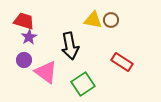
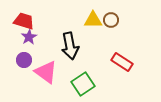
yellow triangle: rotated 12 degrees counterclockwise
